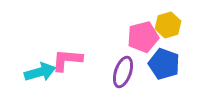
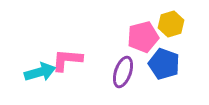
yellow hexagon: moved 3 px right, 1 px up
